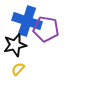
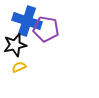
yellow semicircle: moved 1 px right, 2 px up; rotated 24 degrees clockwise
